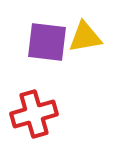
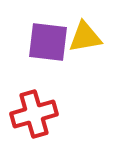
purple square: moved 1 px right
